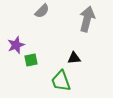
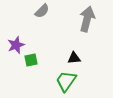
green trapezoid: moved 5 px right; rotated 55 degrees clockwise
